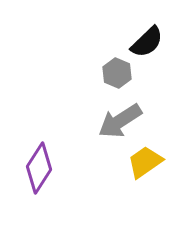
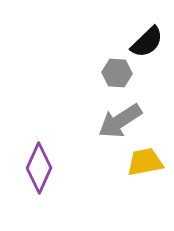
gray hexagon: rotated 20 degrees counterclockwise
yellow trapezoid: rotated 24 degrees clockwise
purple diamond: rotated 9 degrees counterclockwise
